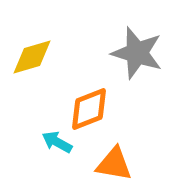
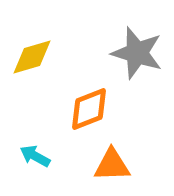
cyan arrow: moved 22 px left, 14 px down
orange triangle: moved 2 px left, 1 px down; rotated 12 degrees counterclockwise
